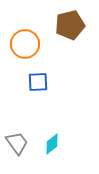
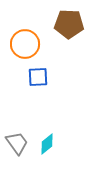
brown pentagon: moved 1 px left, 1 px up; rotated 16 degrees clockwise
blue square: moved 5 px up
cyan diamond: moved 5 px left
